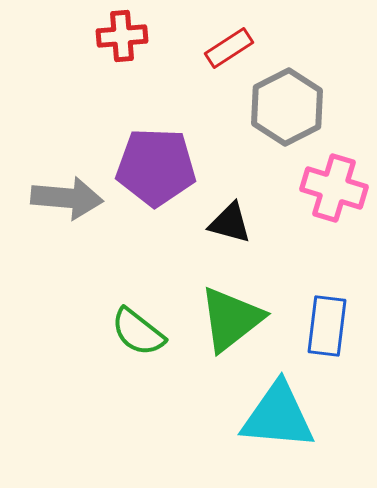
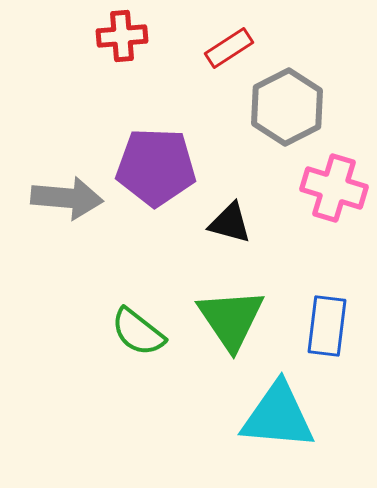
green triangle: rotated 26 degrees counterclockwise
